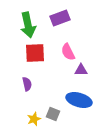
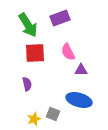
green arrow: rotated 20 degrees counterclockwise
